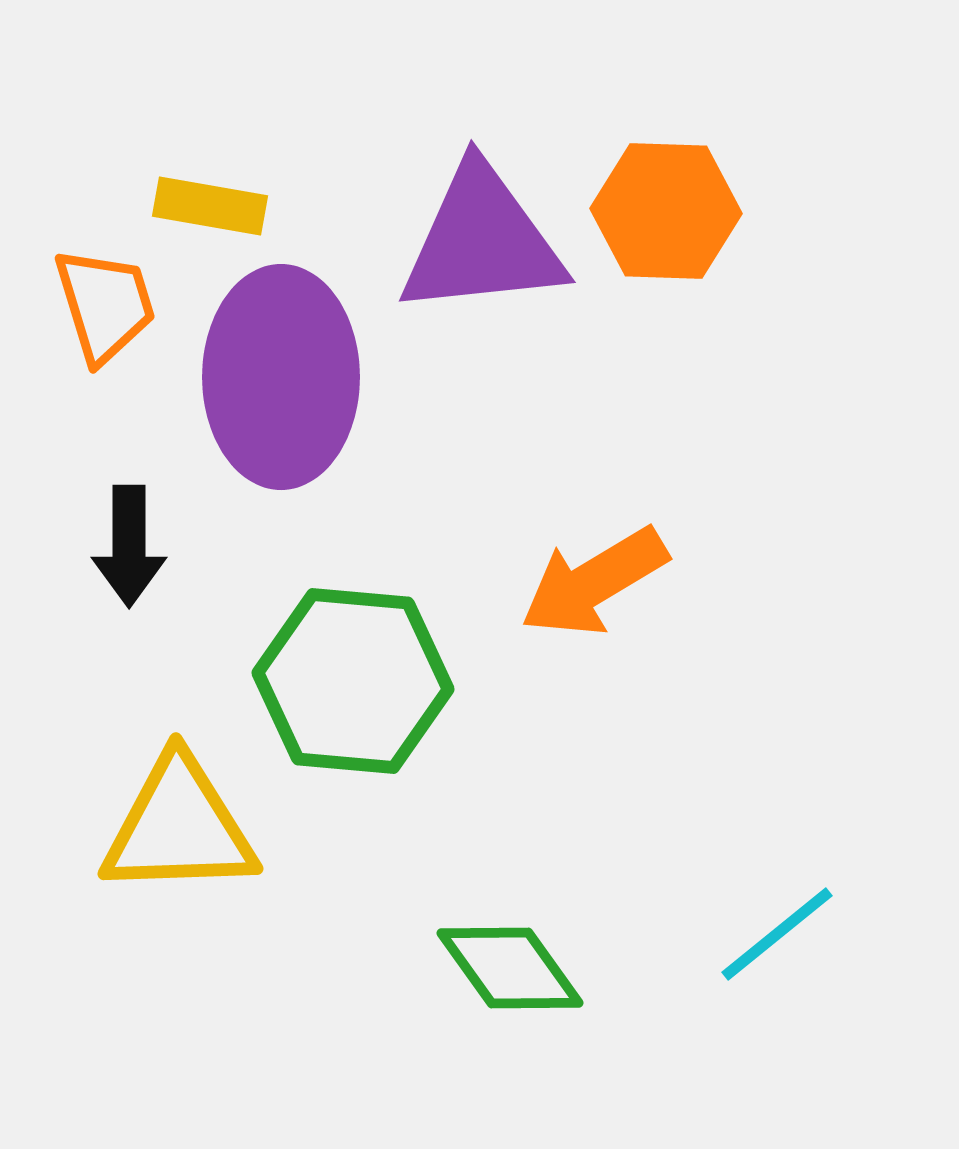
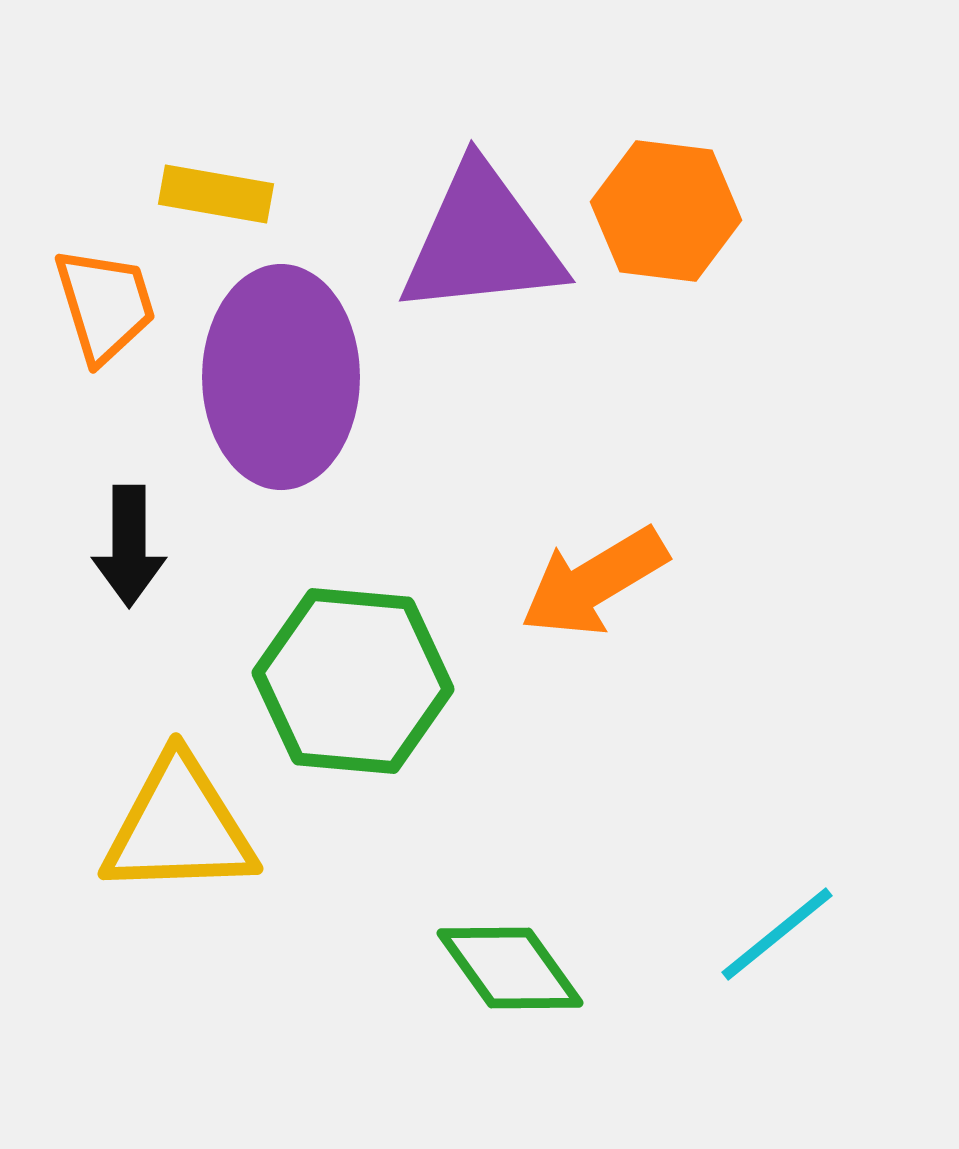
yellow rectangle: moved 6 px right, 12 px up
orange hexagon: rotated 5 degrees clockwise
